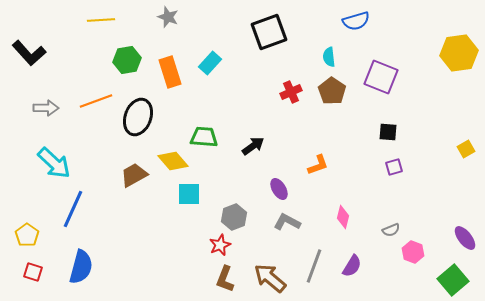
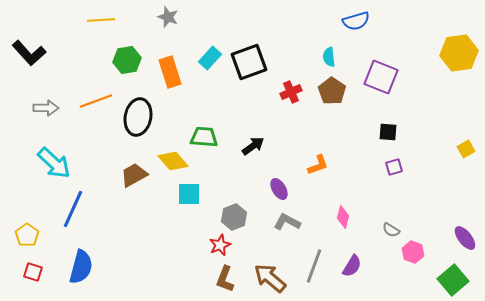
black square at (269, 32): moved 20 px left, 30 px down
cyan rectangle at (210, 63): moved 5 px up
black ellipse at (138, 117): rotated 9 degrees counterclockwise
gray semicircle at (391, 230): rotated 54 degrees clockwise
